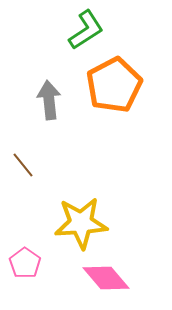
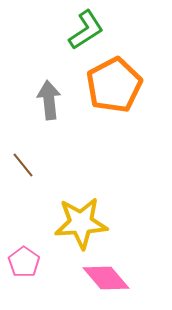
pink pentagon: moved 1 px left, 1 px up
